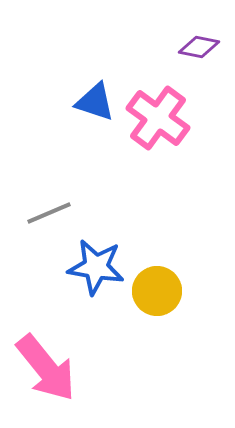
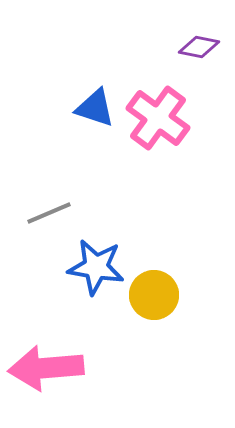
blue triangle: moved 6 px down
yellow circle: moved 3 px left, 4 px down
pink arrow: rotated 124 degrees clockwise
